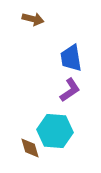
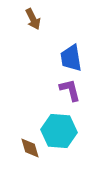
brown arrow: rotated 50 degrees clockwise
purple L-shape: rotated 70 degrees counterclockwise
cyan hexagon: moved 4 px right
